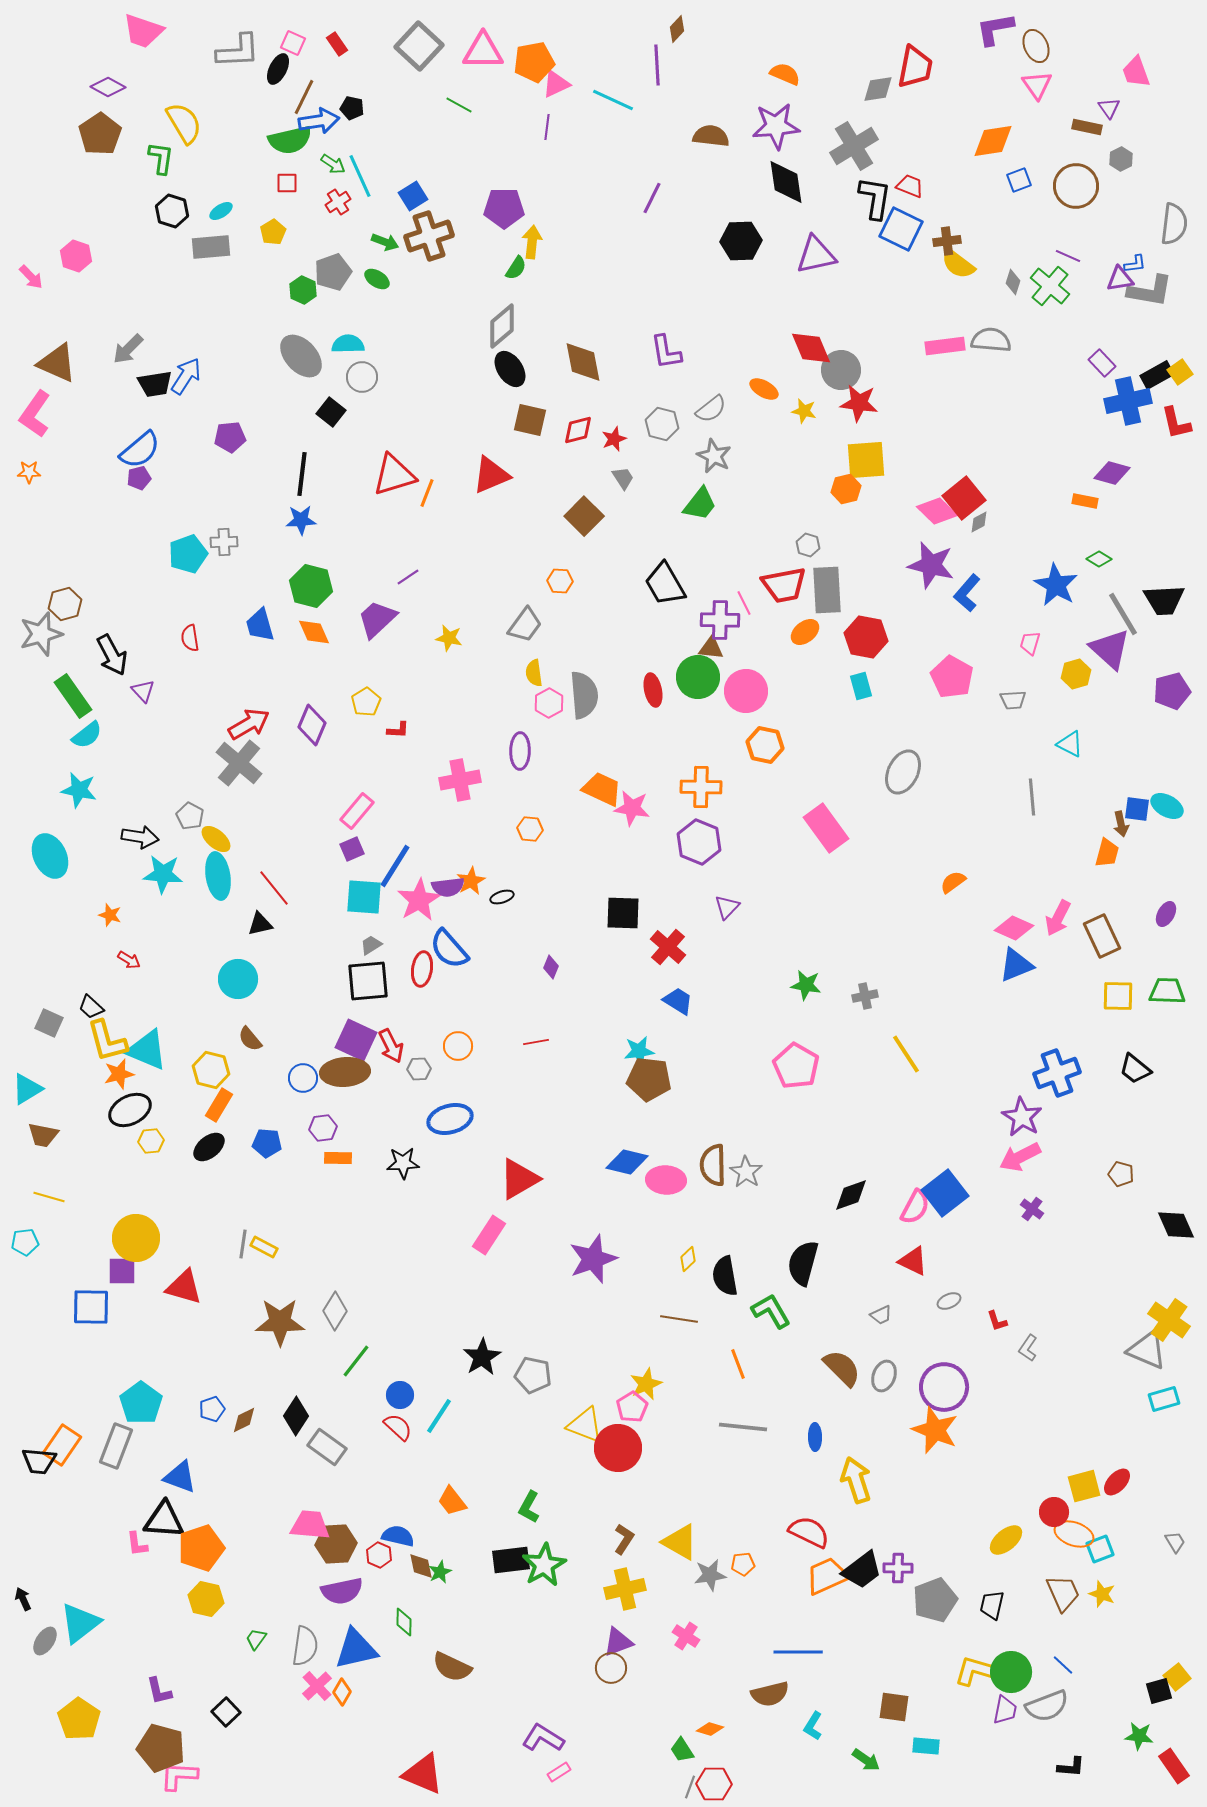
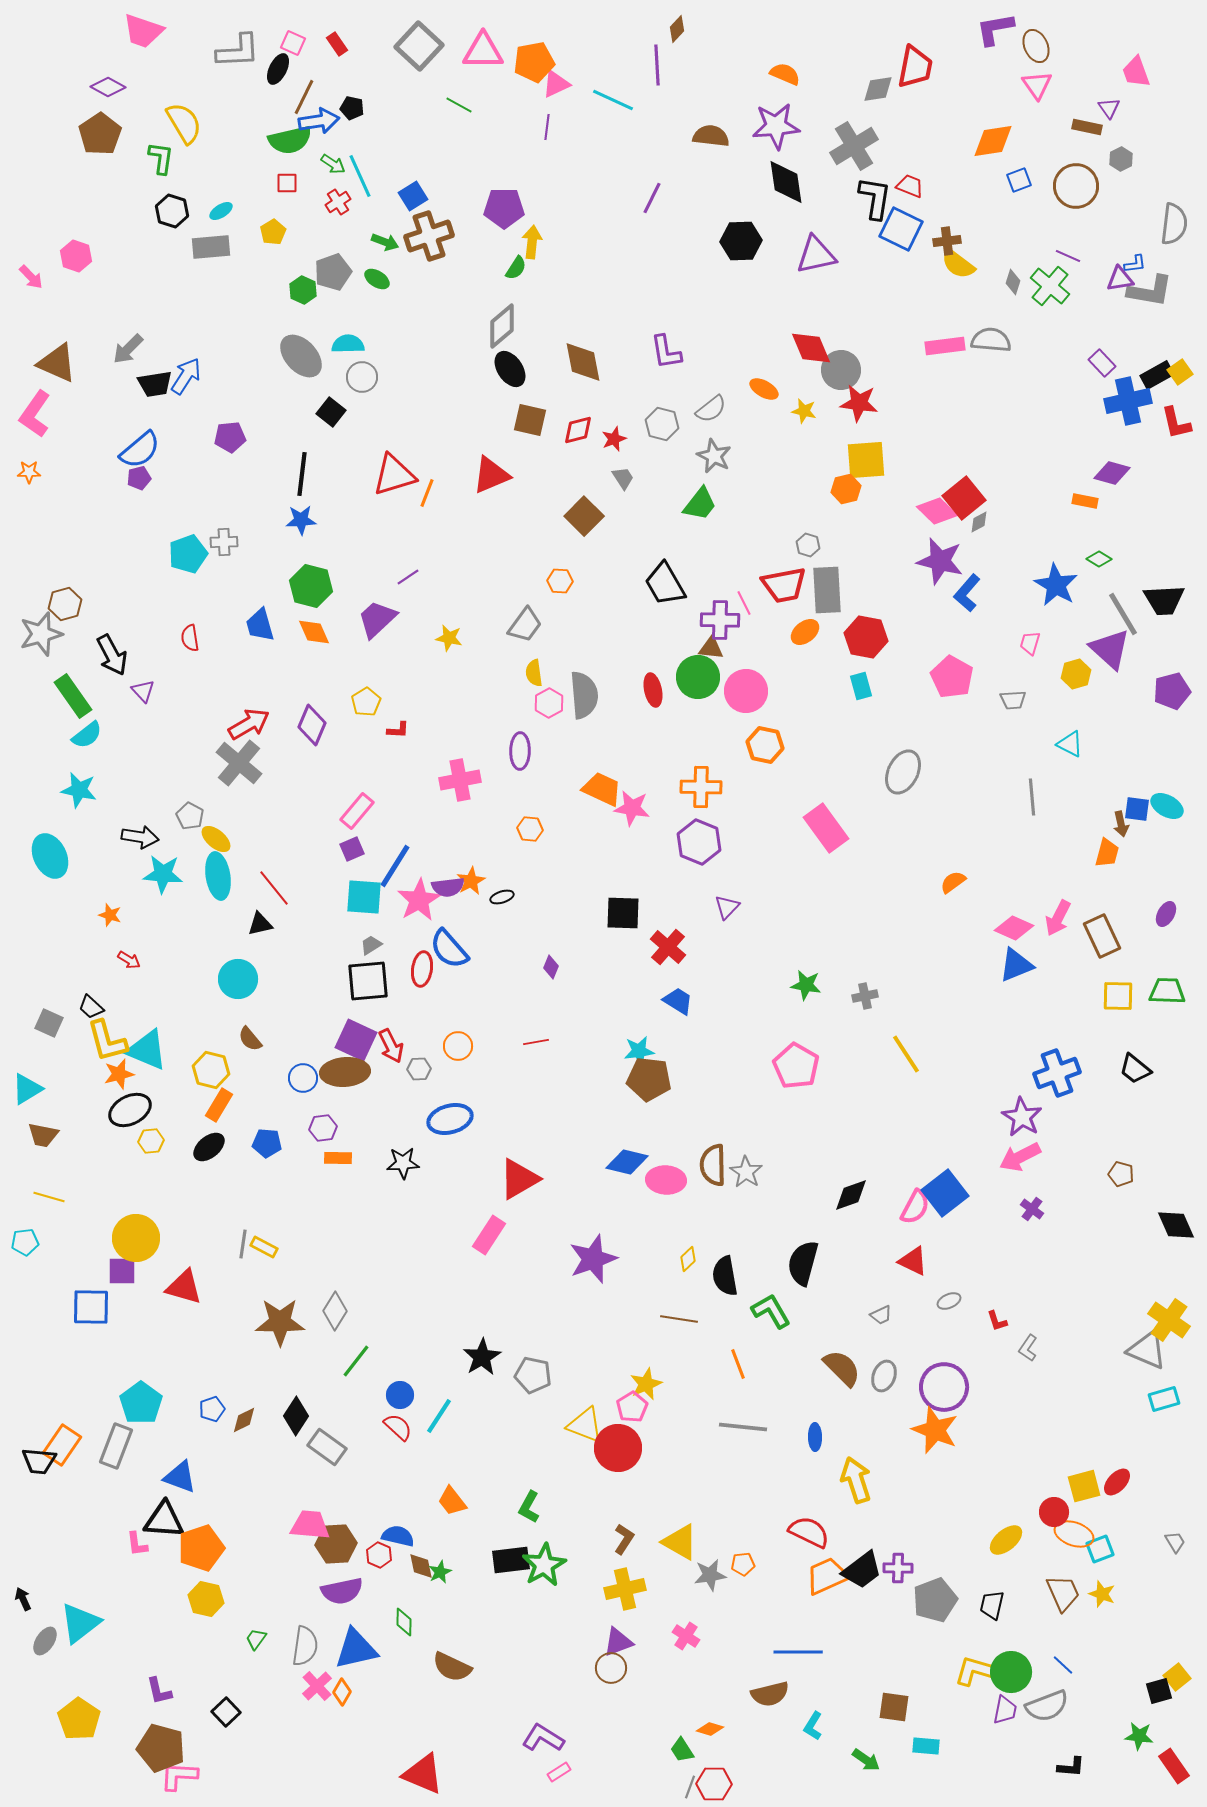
purple star at (931, 565): moved 9 px right, 4 px up
